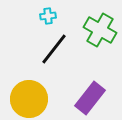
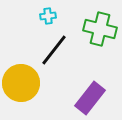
green cross: moved 1 px up; rotated 16 degrees counterclockwise
black line: moved 1 px down
yellow circle: moved 8 px left, 16 px up
